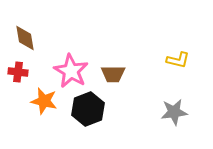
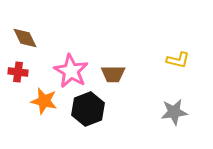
brown diamond: rotated 16 degrees counterclockwise
